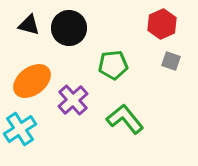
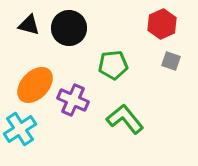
orange ellipse: moved 3 px right, 4 px down; rotated 9 degrees counterclockwise
purple cross: rotated 24 degrees counterclockwise
